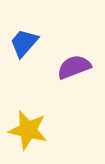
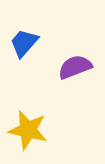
purple semicircle: moved 1 px right
